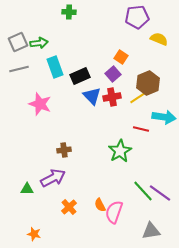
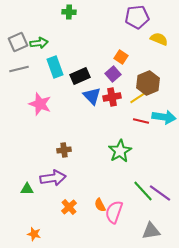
red line: moved 8 px up
purple arrow: rotated 20 degrees clockwise
